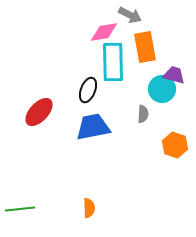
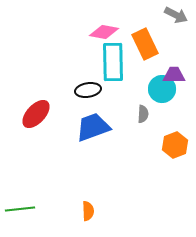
gray arrow: moved 46 px right
pink diamond: rotated 20 degrees clockwise
orange rectangle: moved 3 px up; rotated 16 degrees counterclockwise
purple trapezoid: rotated 15 degrees counterclockwise
black ellipse: rotated 60 degrees clockwise
red ellipse: moved 3 px left, 2 px down
blue trapezoid: rotated 9 degrees counterclockwise
orange hexagon: rotated 20 degrees clockwise
orange semicircle: moved 1 px left, 3 px down
